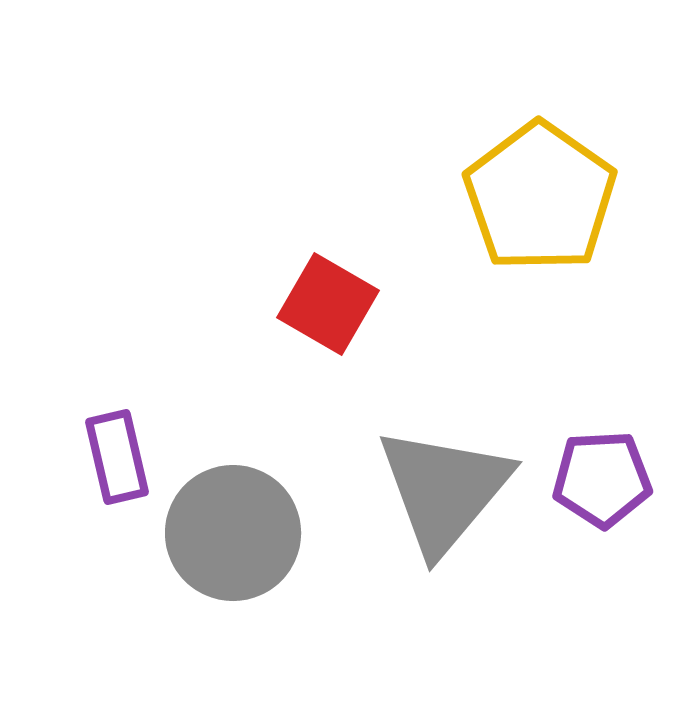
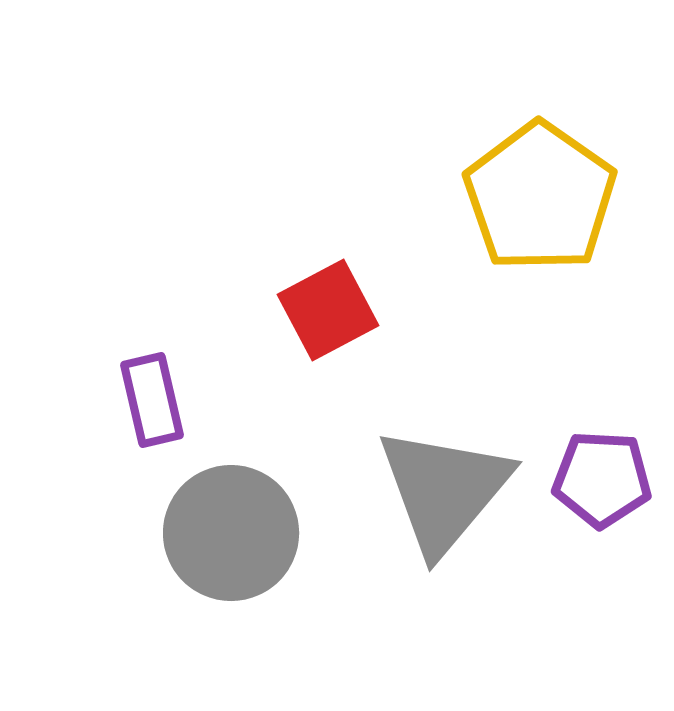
red square: moved 6 px down; rotated 32 degrees clockwise
purple rectangle: moved 35 px right, 57 px up
purple pentagon: rotated 6 degrees clockwise
gray circle: moved 2 px left
